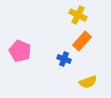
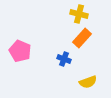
yellow cross: moved 1 px right, 1 px up; rotated 12 degrees counterclockwise
orange rectangle: moved 3 px up
